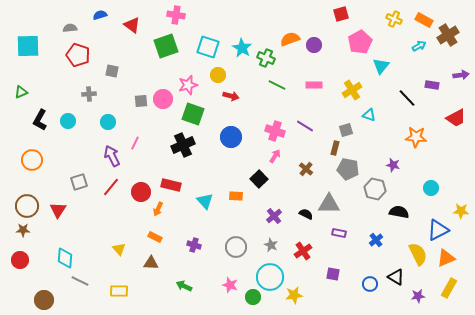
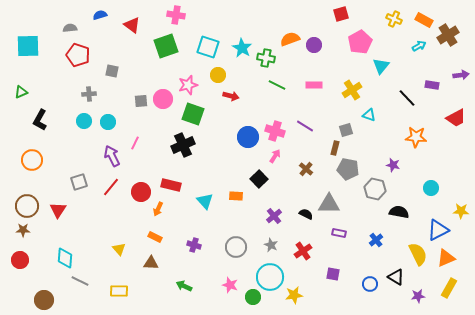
green cross at (266, 58): rotated 12 degrees counterclockwise
cyan circle at (68, 121): moved 16 px right
blue circle at (231, 137): moved 17 px right
